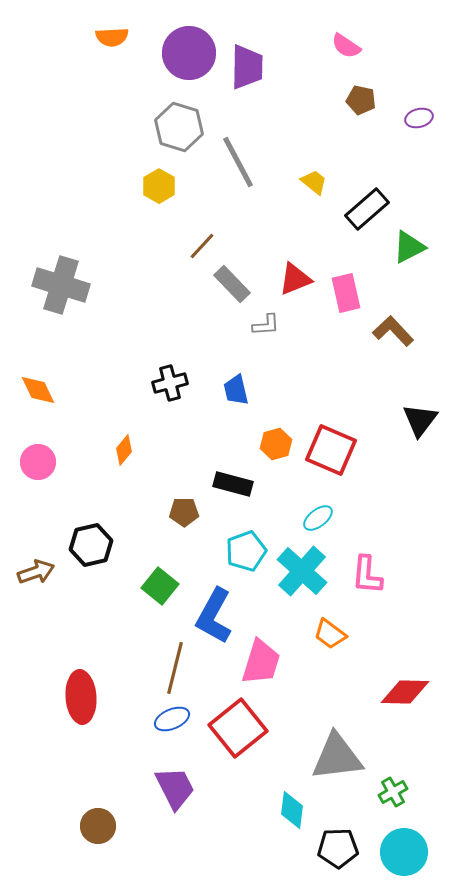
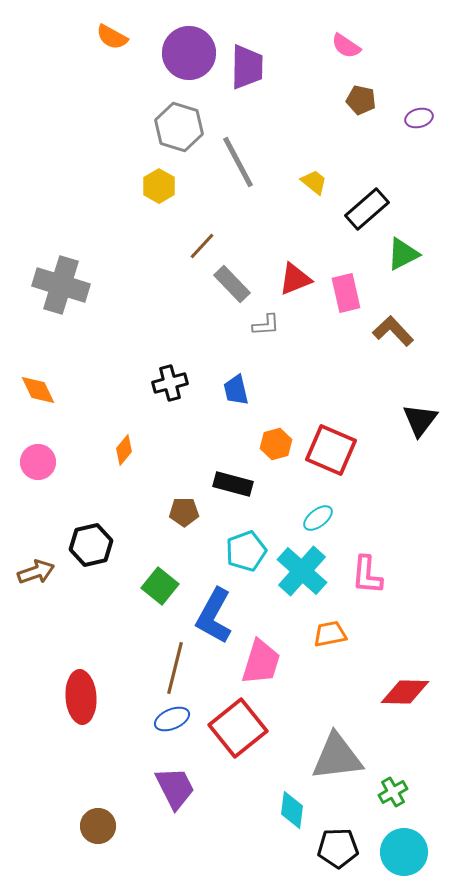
orange semicircle at (112, 37): rotated 32 degrees clockwise
green triangle at (409, 247): moved 6 px left, 7 px down
orange trapezoid at (330, 634): rotated 132 degrees clockwise
